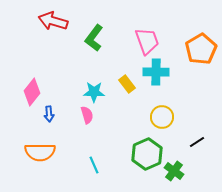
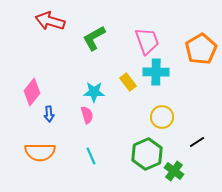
red arrow: moved 3 px left
green L-shape: rotated 24 degrees clockwise
yellow rectangle: moved 1 px right, 2 px up
cyan line: moved 3 px left, 9 px up
